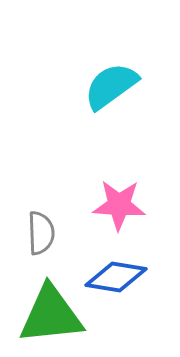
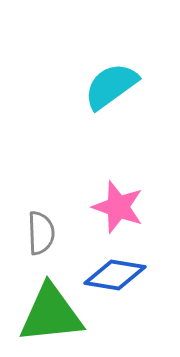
pink star: moved 1 px left, 2 px down; rotated 16 degrees clockwise
blue diamond: moved 1 px left, 2 px up
green triangle: moved 1 px up
